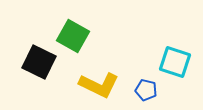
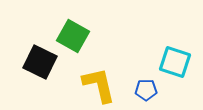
black square: moved 1 px right
yellow L-shape: rotated 129 degrees counterclockwise
blue pentagon: rotated 15 degrees counterclockwise
